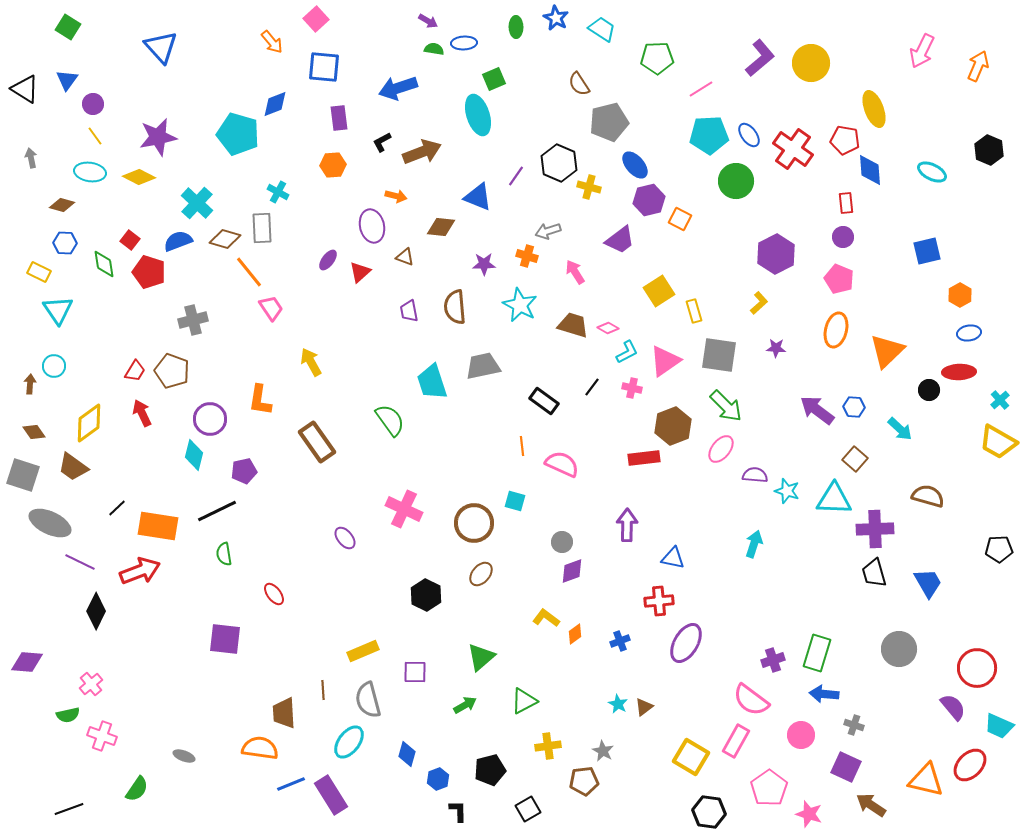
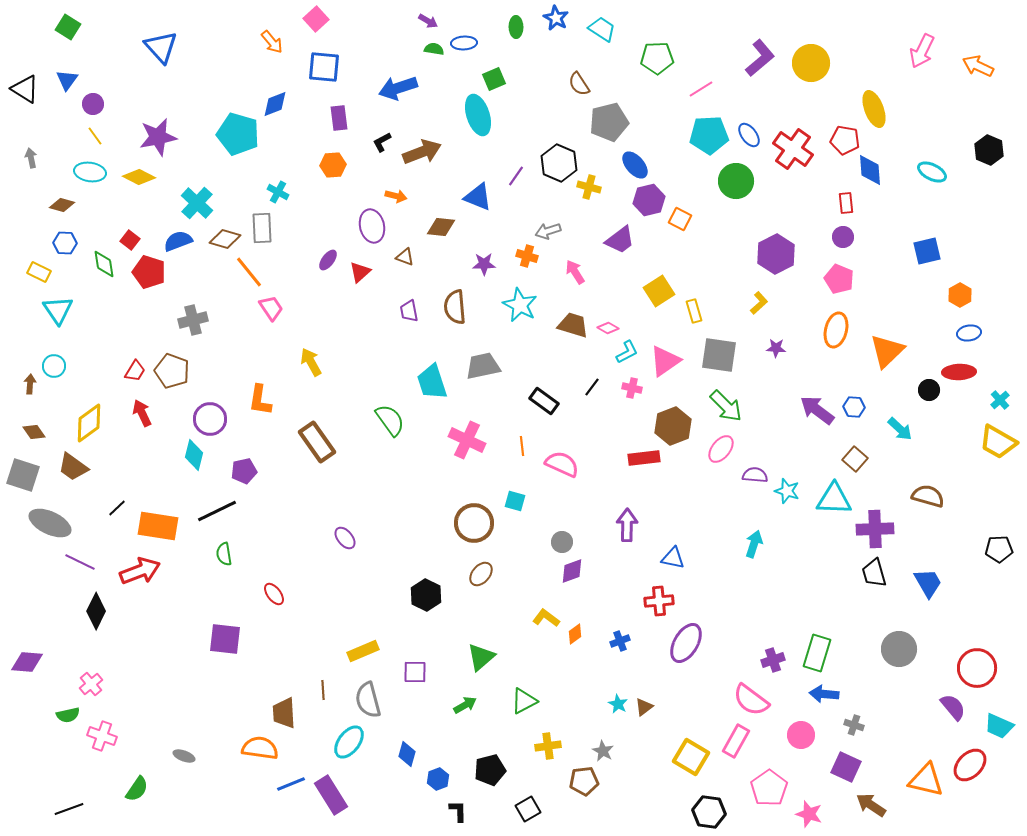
orange arrow at (978, 66): rotated 88 degrees counterclockwise
pink cross at (404, 509): moved 63 px right, 69 px up
